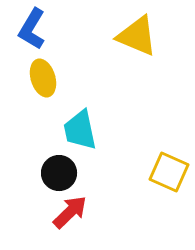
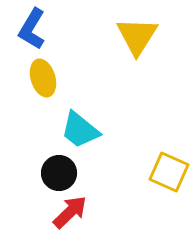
yellow triangle: rotated 39 degrees clockwise
cyan trapezoid: rotated 39 degrees counterclockwise
